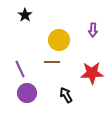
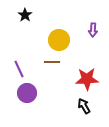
purple line: moved 1 px left
red star: moved 5 px left, 6 px down
black arrow: moved 18 px right, 11 px down
